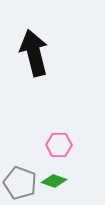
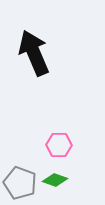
black arrow: rotated 9 degrees counterclockwise
green diamond: moved 1 px right, 1 px up
